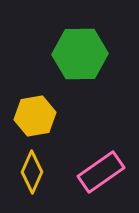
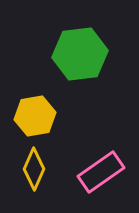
green hexagon: rotated 6 degrees counterclockwise
yellow diamond: moved 2 px right, 3 px up
